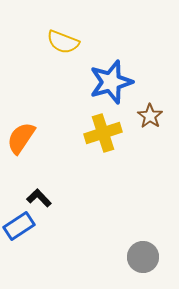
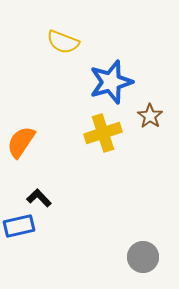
orange semicircle: moved 4 px down
blue rectangle: rotated 20 degrees clockwise
